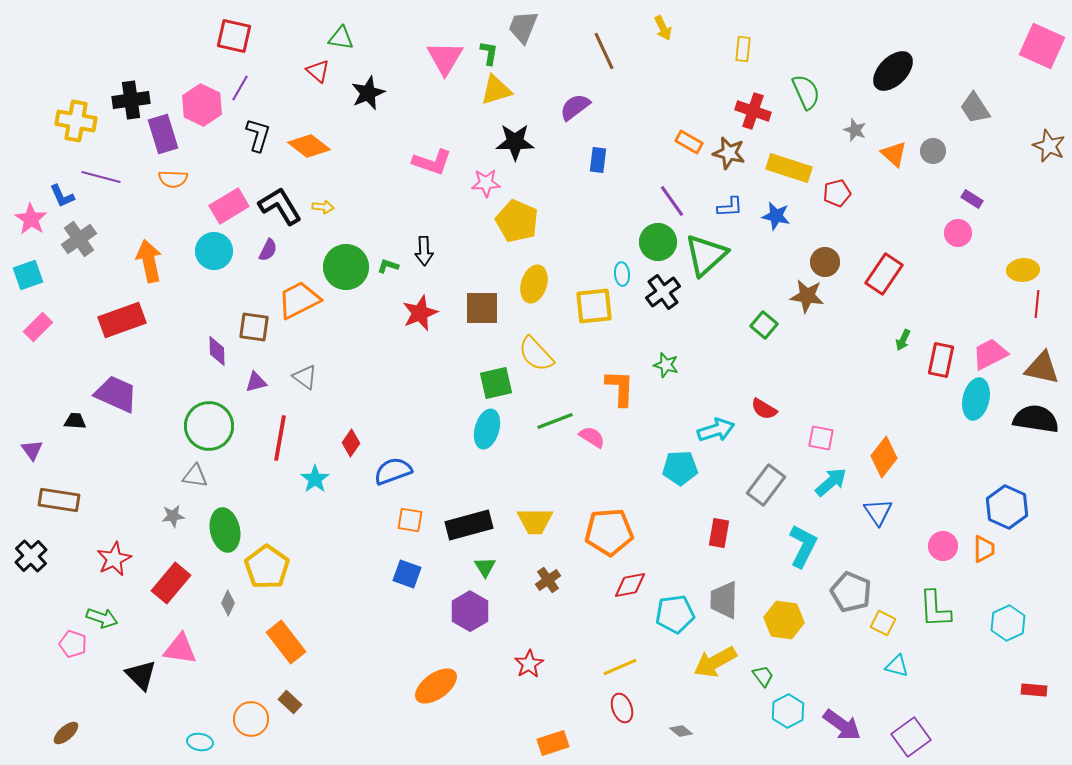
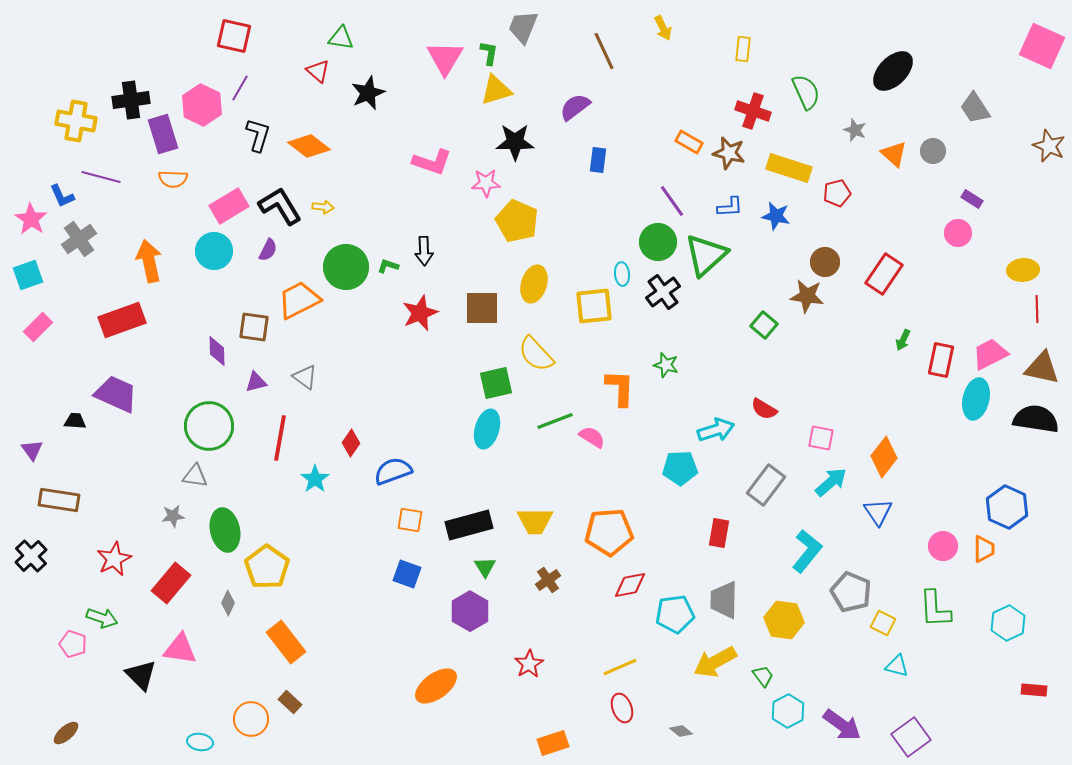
red line at (1037, 304): moved 5 px down; rotated 8 degrees counterclockwise
cyan L-shape at (803, 546): moved 4 px right, 5 px down; rotated 12 degrees clockwise
